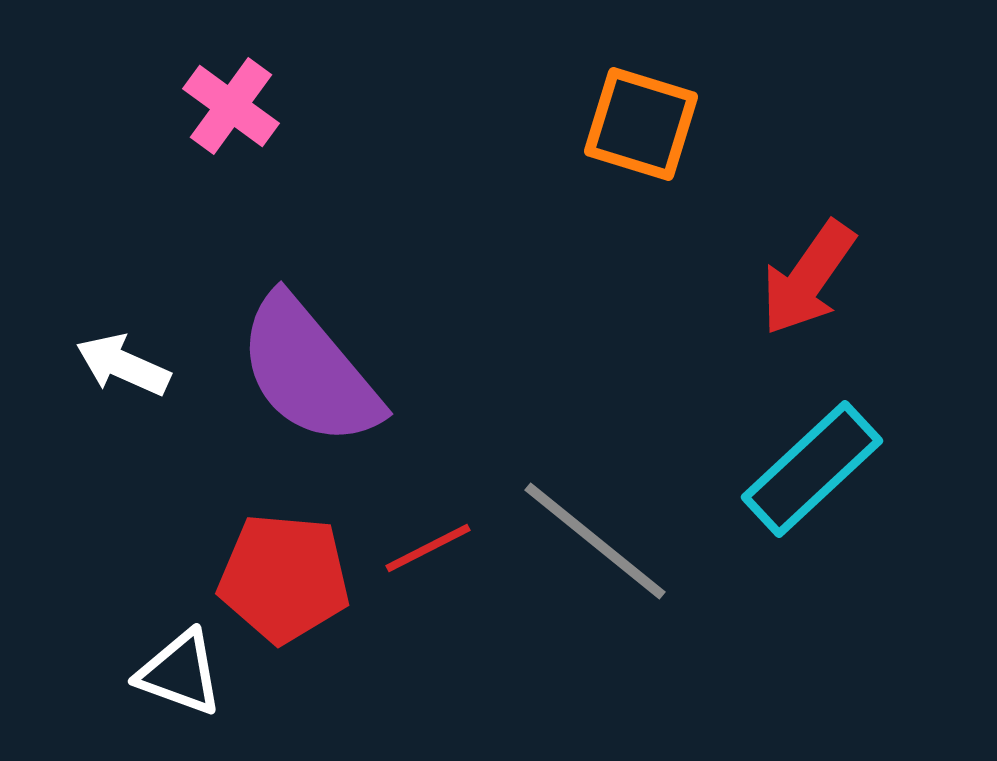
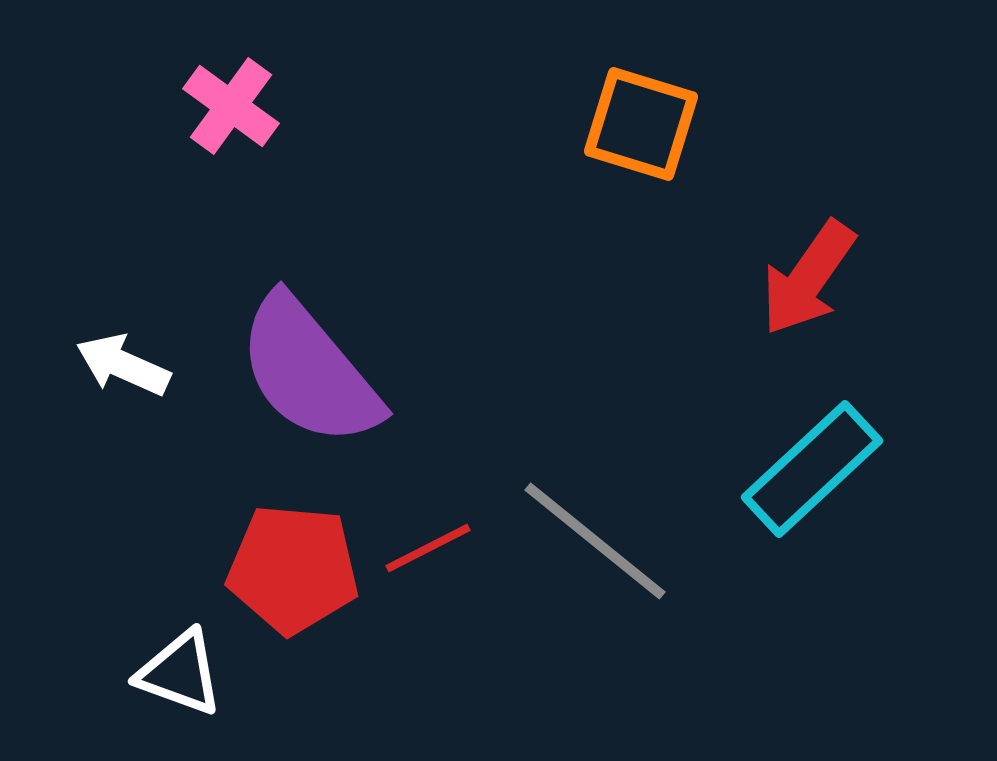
red pentagon: moved 9 px right, 9 px up
